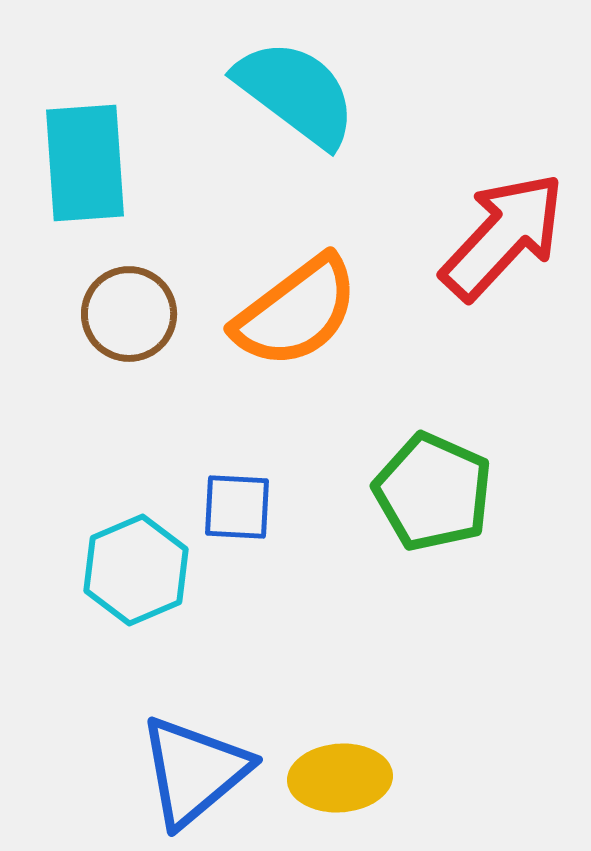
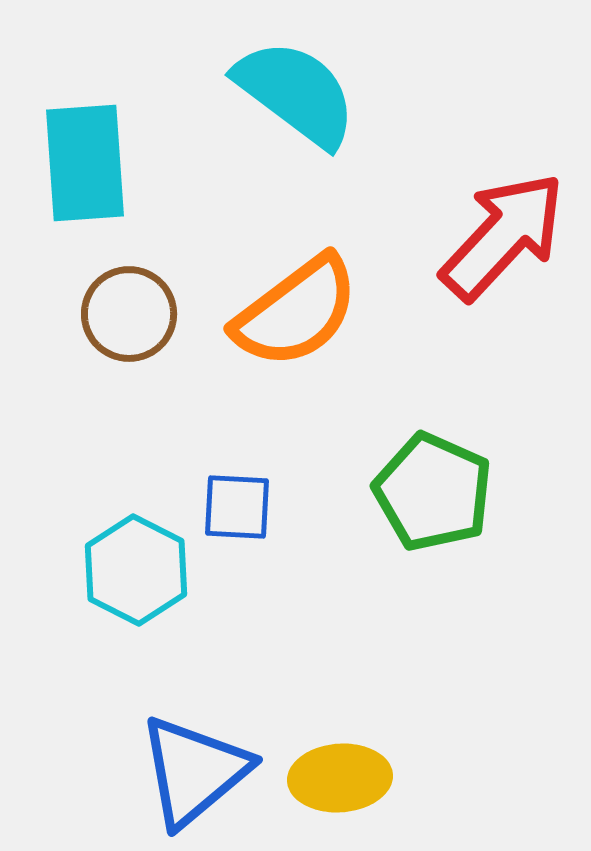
cyan hexagon: rotated 10 degrees counterclockwise
